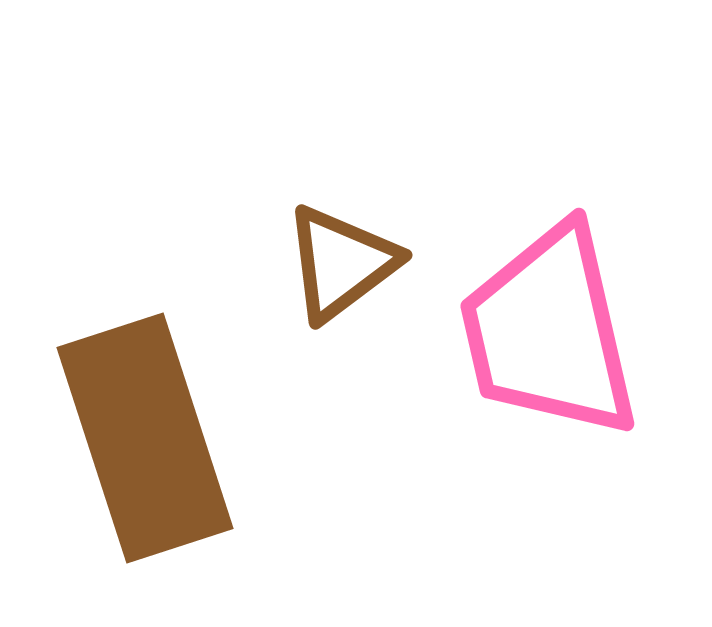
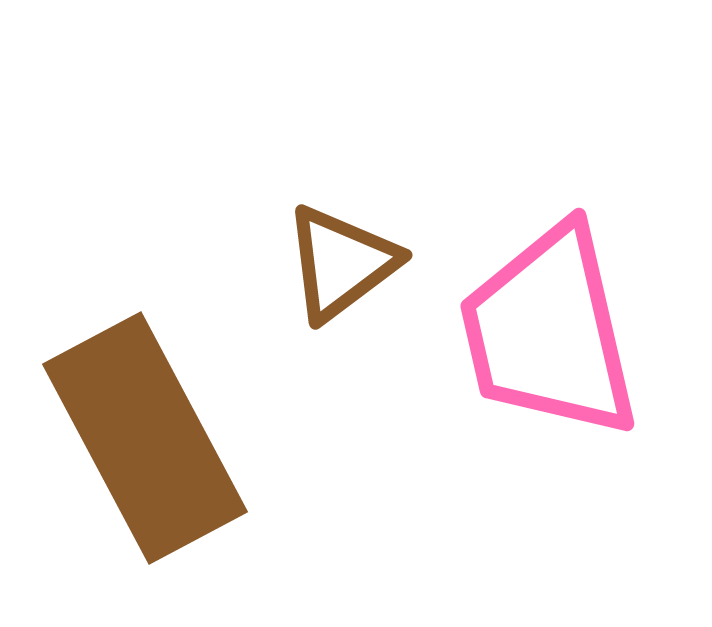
brown rectangle: rotated 10 degrees counterclockwise
